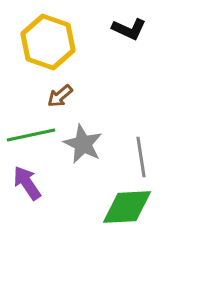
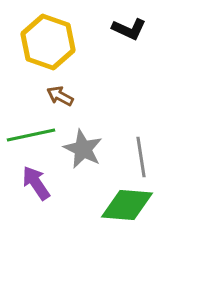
brown arrow: rotated 68 degrees clockwise
gray star: moved 5 px down
purple arrow: moved 9 px right
green diamond: moved 2 px up; rotated 8 degrees clockwise
